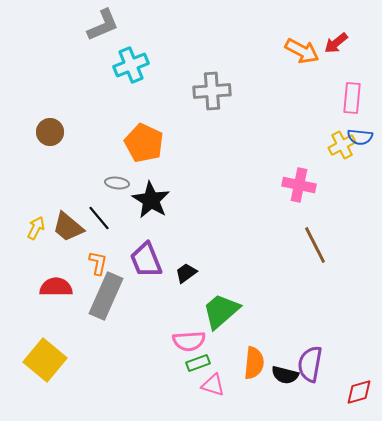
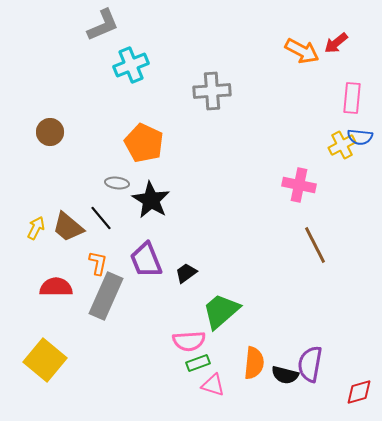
black line: moved 2 px right
